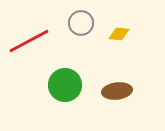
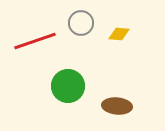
red line: moved 6 px right; rotated 9 degrees clockwise
green circle: moved 3 px right, 1 px down
brown ellipse: moved 15 px down; rotated 12 degrees clockwise
